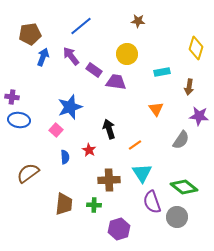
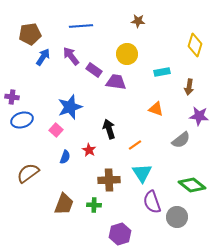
blue line: rotated 35 degrees clockwise
yellow diamond: moved 1 px left, 3 px up
blue arrow: rotated 12 degrees clockwise
orange triangle: rotated 35 degrees counterclockwise
blue ellipse: moved 3 px right; rotated 25 degrees counterclockwise
gray semicircle: rotated 18 degrees clockwise
blue semicircle: rotated 24 degrees clockwise
green diamond: moved 8 px right, 2 px up
brown trapezoid: rotated 15 degrees clockwise
purple hexagon: moved 1 px right, 5 px down
